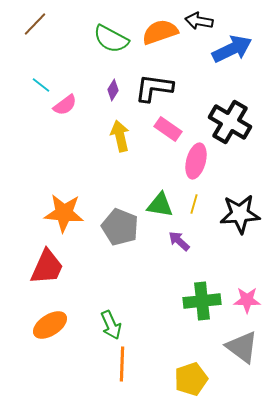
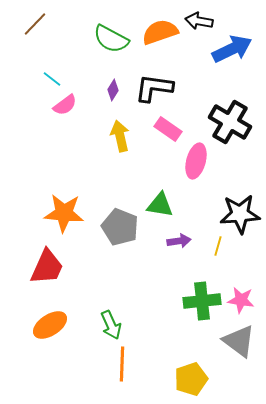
cyan line: moved 11 px right, 6 px up
yellow line: moved 24 px right, 42 px down
purple arrow: rotated 130 degrees clockwise
pink star: moved 6 px left; rotated 8 degrees clockwise
gray triangle: moved 3 px left, 6 px up
